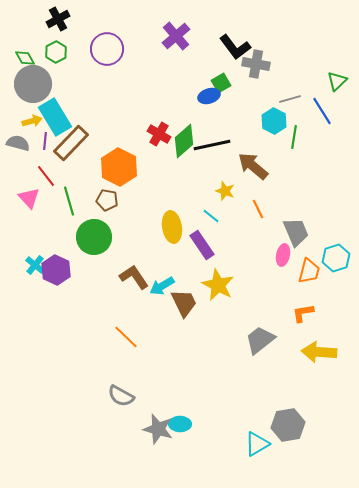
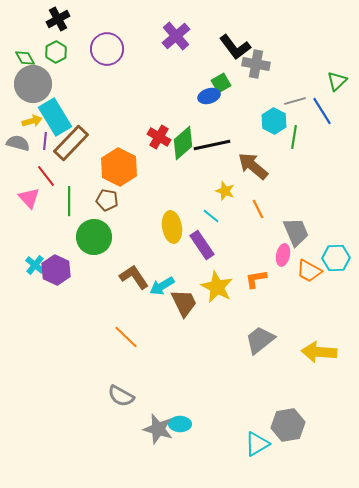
gray line at (290, 99): moved 5 px right, 2 px down
red cross at (159, 134): moved 3 px down
green diamond at (184, 141): moved 1 px left, 2 px down
green line at (69, 201): rotated 16 degrees clockwise
cyan hexagon at (336, 258): rotated 16 degrees clockwise
orange trapezoid at (309, 271): rotated 104 degrees clockwise
yellow star at (218, 285): moved 1 px left, 2 px down
orange L-shape at (303, 313): moved 47 px left, 34 px up
